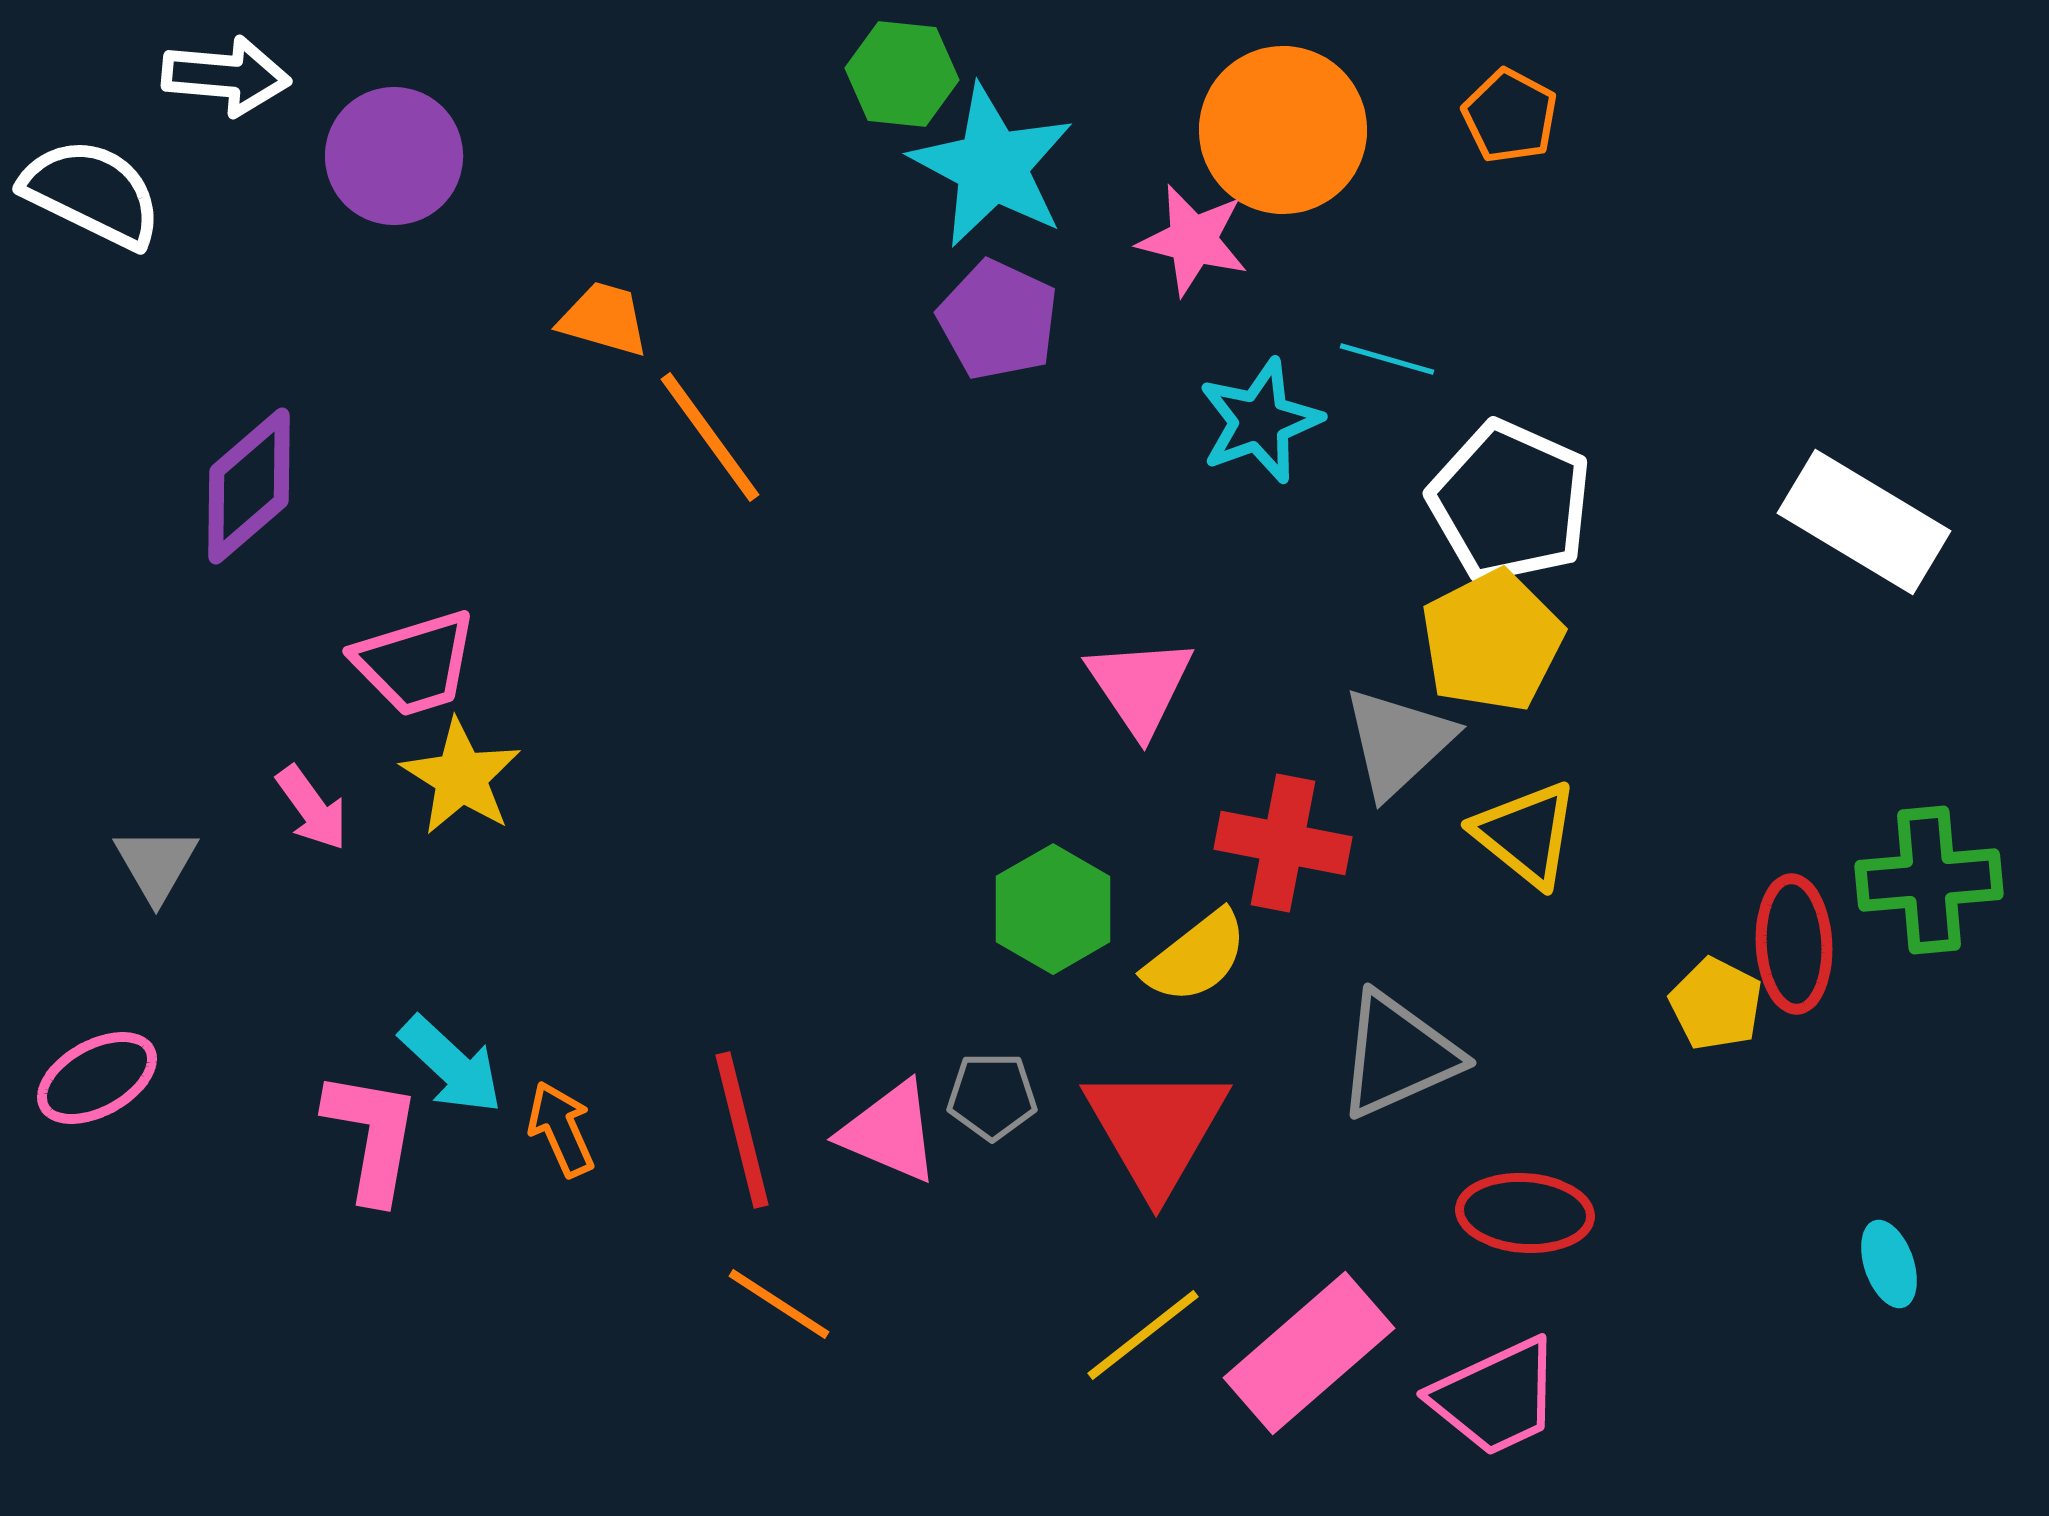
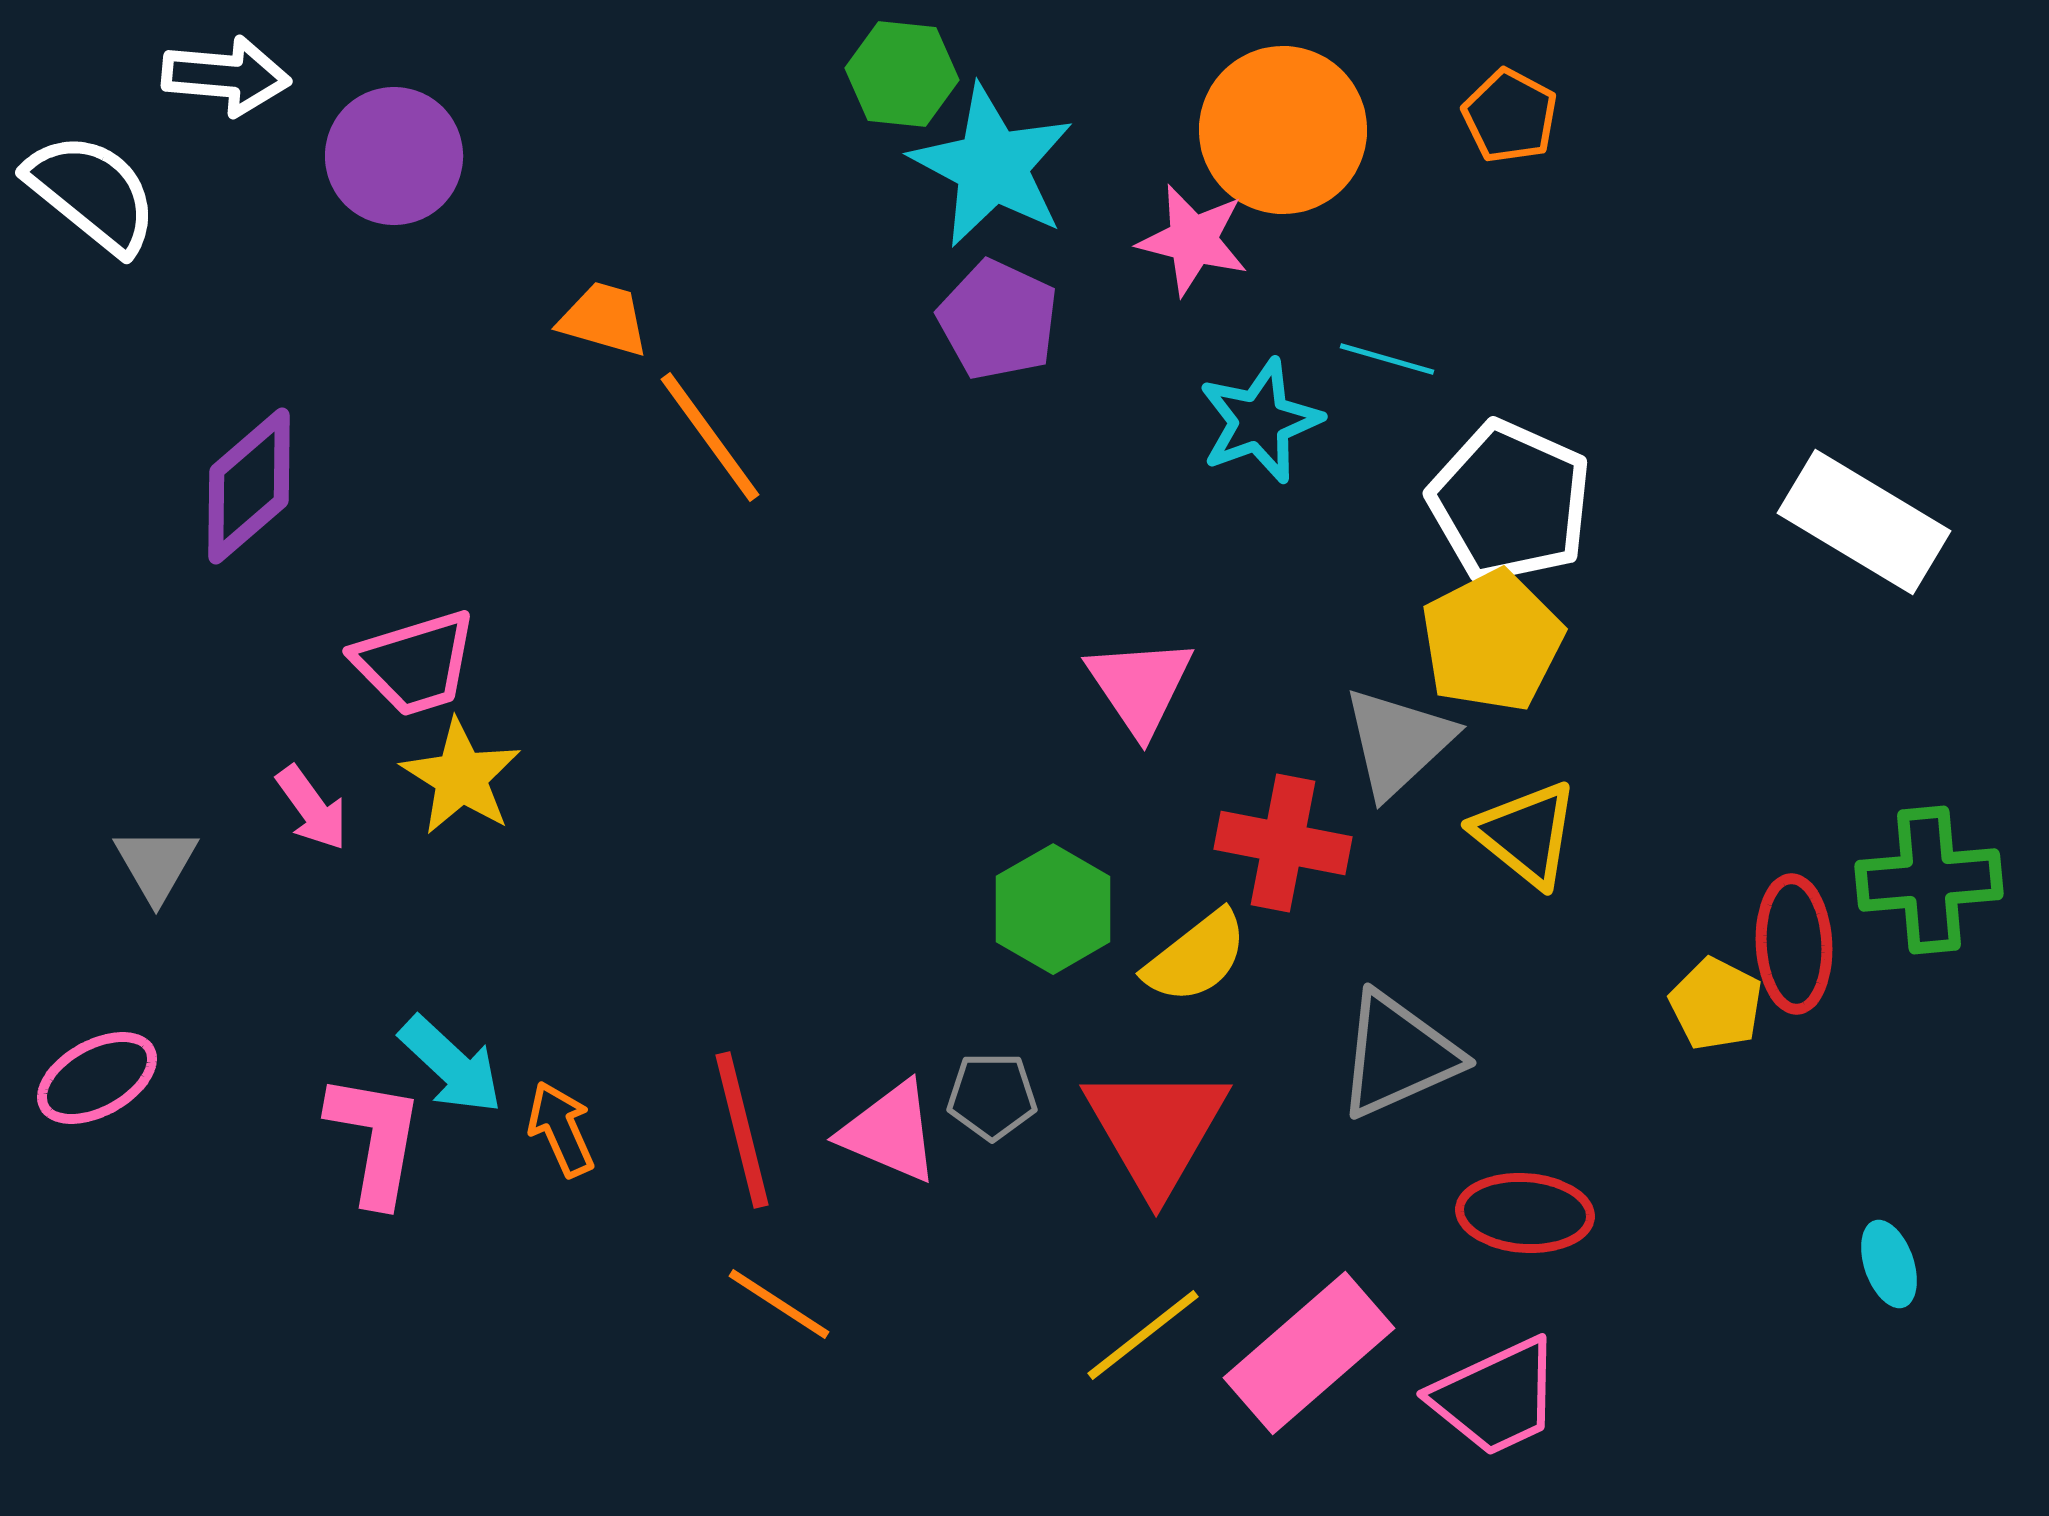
white semicircle at (92, 193): rotated 13 degrees clockwise
pink L-shape at (372, 1136): moved 3 px right, 3 px down
